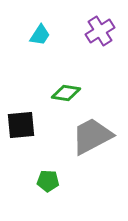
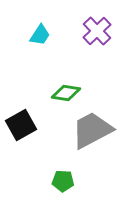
purple cross: moved 3 px left; rotated 12 degrees counterclockwise
black square: rotated 24 degrees counterclockwise
gray trapezoid: moved 6 px up
green pentagon: moved 15 px right
